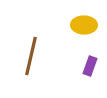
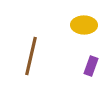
purple rectangle: moved 1 px right
